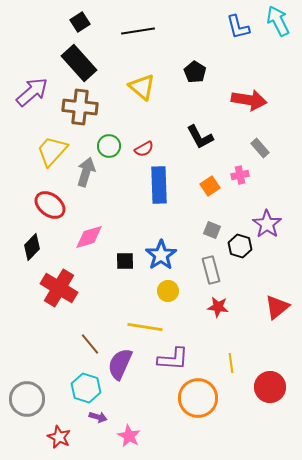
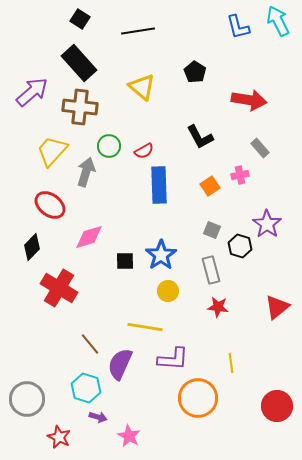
black square at (80, 22): moved 3 px up; rotated 24 degrees counterclockwise
red semicircle at (144, 149): moved 2 px down
red circle at (270, 387): moved 7 px right, 19 px down
